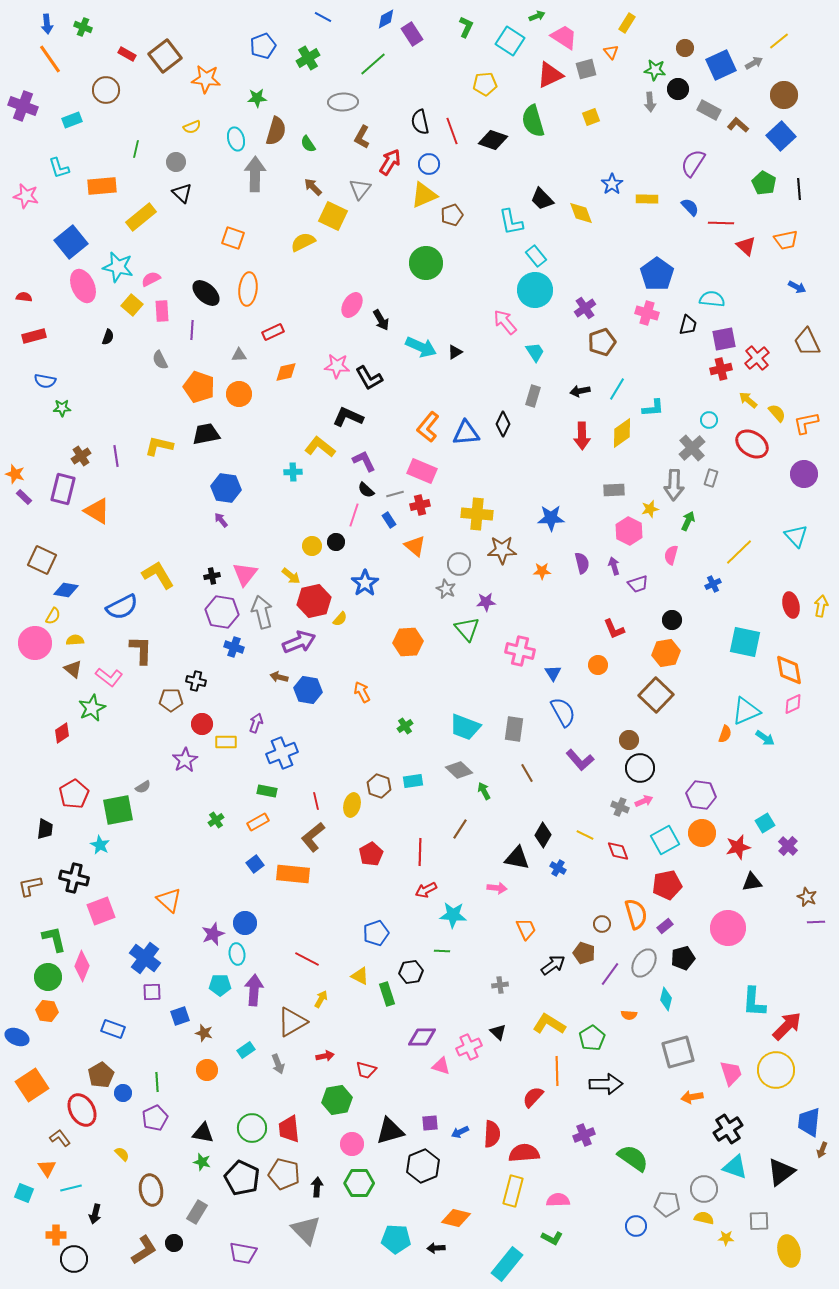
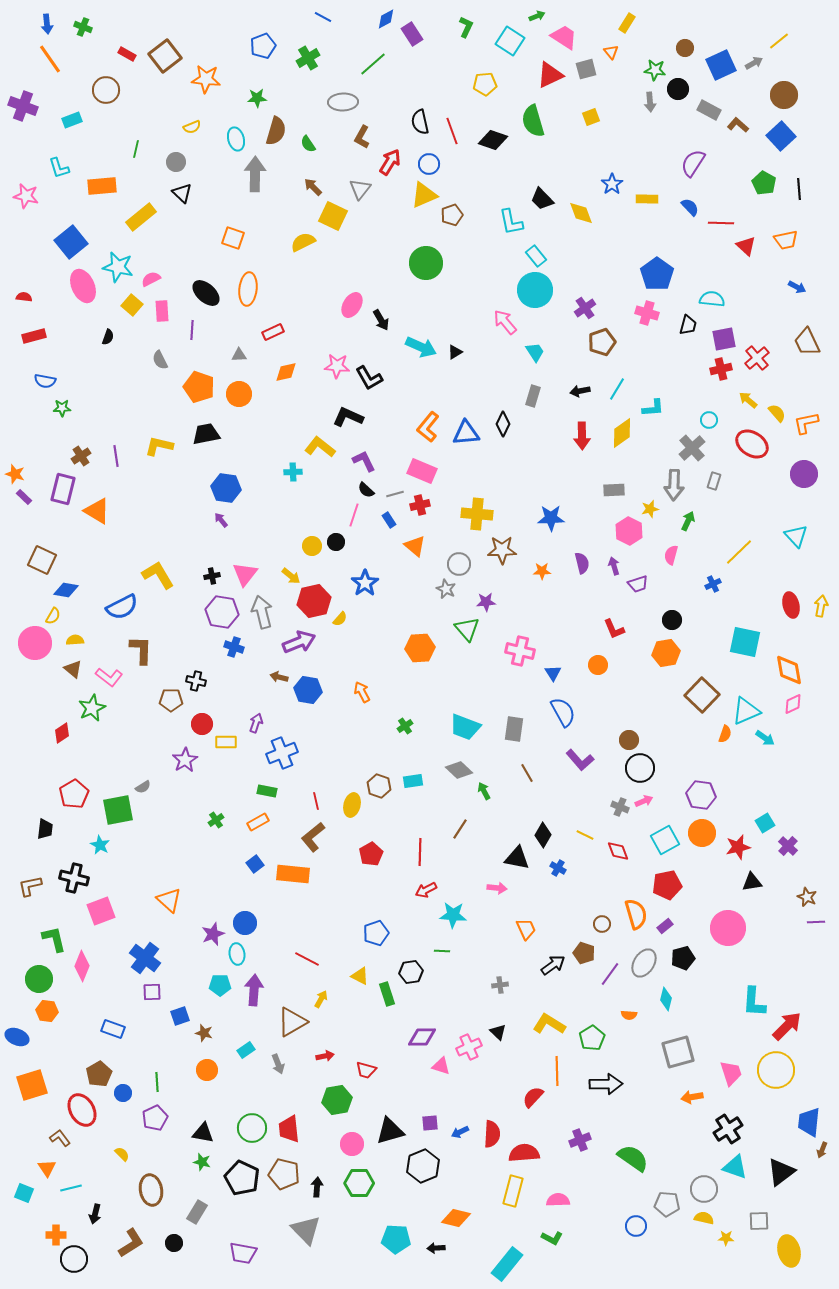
gray rectangle at (711, 478): moved 3 px right, 3 px down
orange hexagon at (408, 642): moved 12 px right, 6 px down
brown square at (656, 695): moved 46 px right
green circle at (48, 977): moved 9 px left, 2 px down
brown pentagon at (101, 1075): moved 2 px left, 1 px up
orange square at (32, 1085): rotated 16 degrees clockwise
purple cross at (584, 1135): moved 4 px left, 5 px down
brown L-shape at (144, 1250): moved 13 px left, 7 px up
